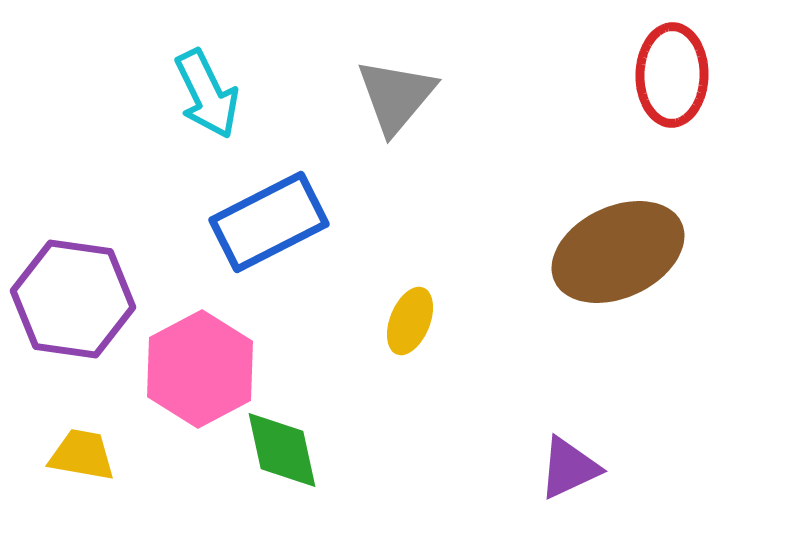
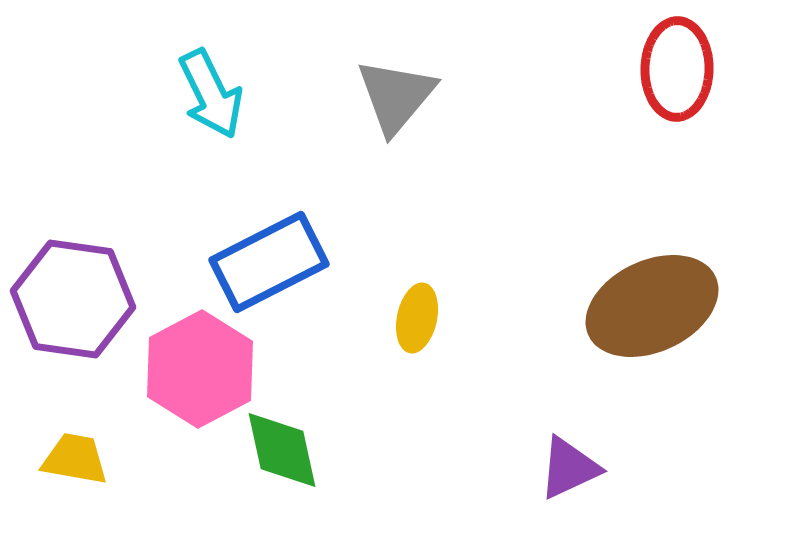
red ellipse: moved 5 px right, 6 px up
cyan arrow: moved 4 px right
blue rectangle: moved 40 px down
brown ellipse: moved 34 px right, 54 px down
yellow ellipse: moved 7 px right, 3 px up; rotated 10 degrees counterclockwise
yellow trapezoid: moved 7 px left, 4 px down
